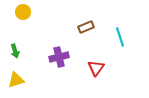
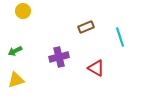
yellow circle: moved 1 px up
green arrow: rotated 80 degrees clockwise
red triangle: rotated 36 degrees counterclockwise
